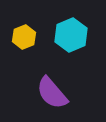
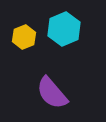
cyan hexagon: moved 7 px left, 6 px up
